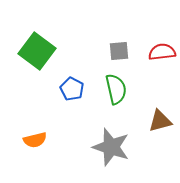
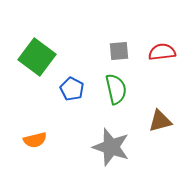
green square: moved 6 px down
